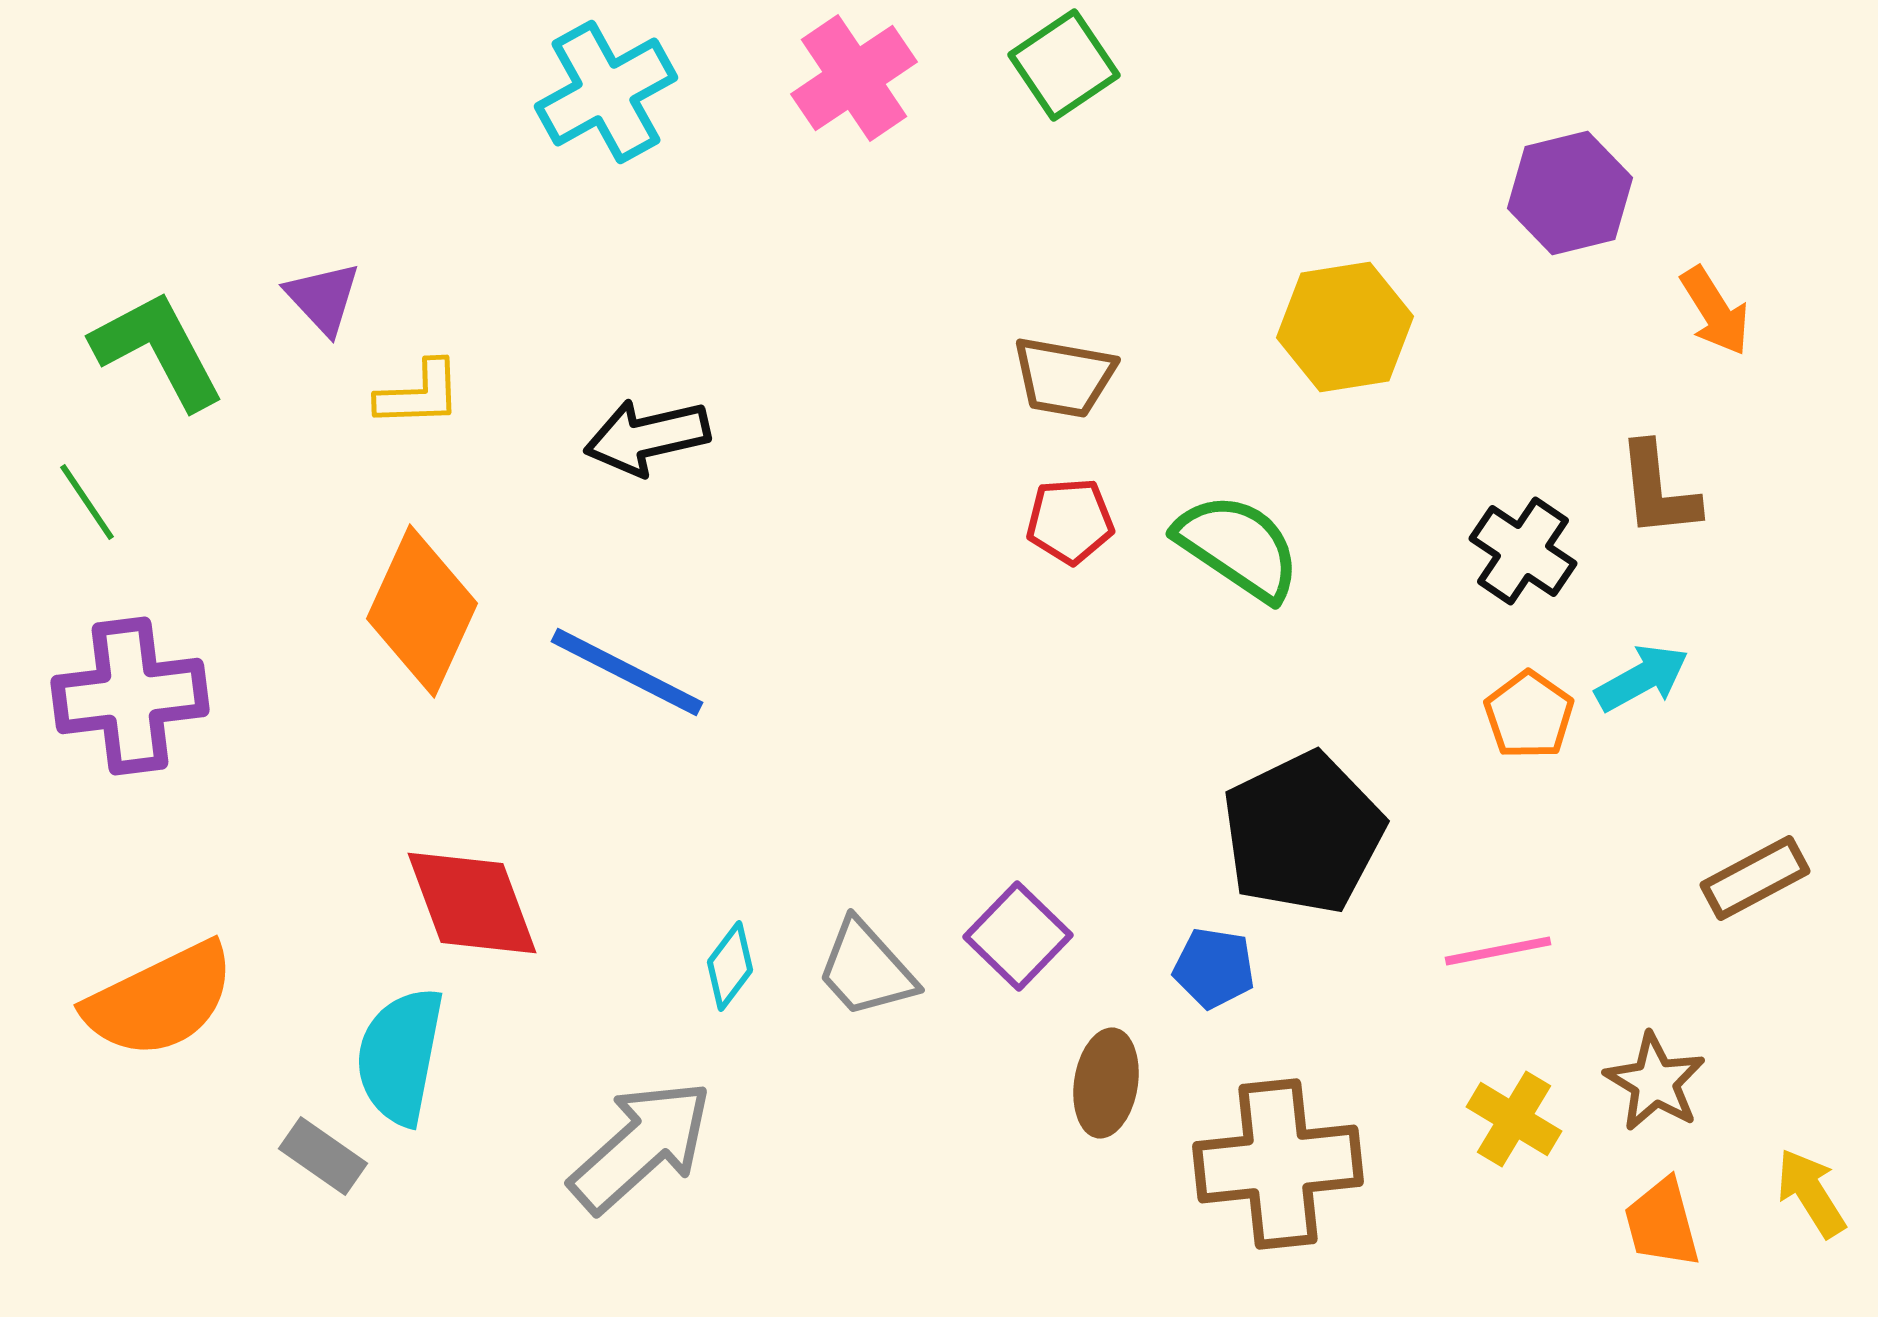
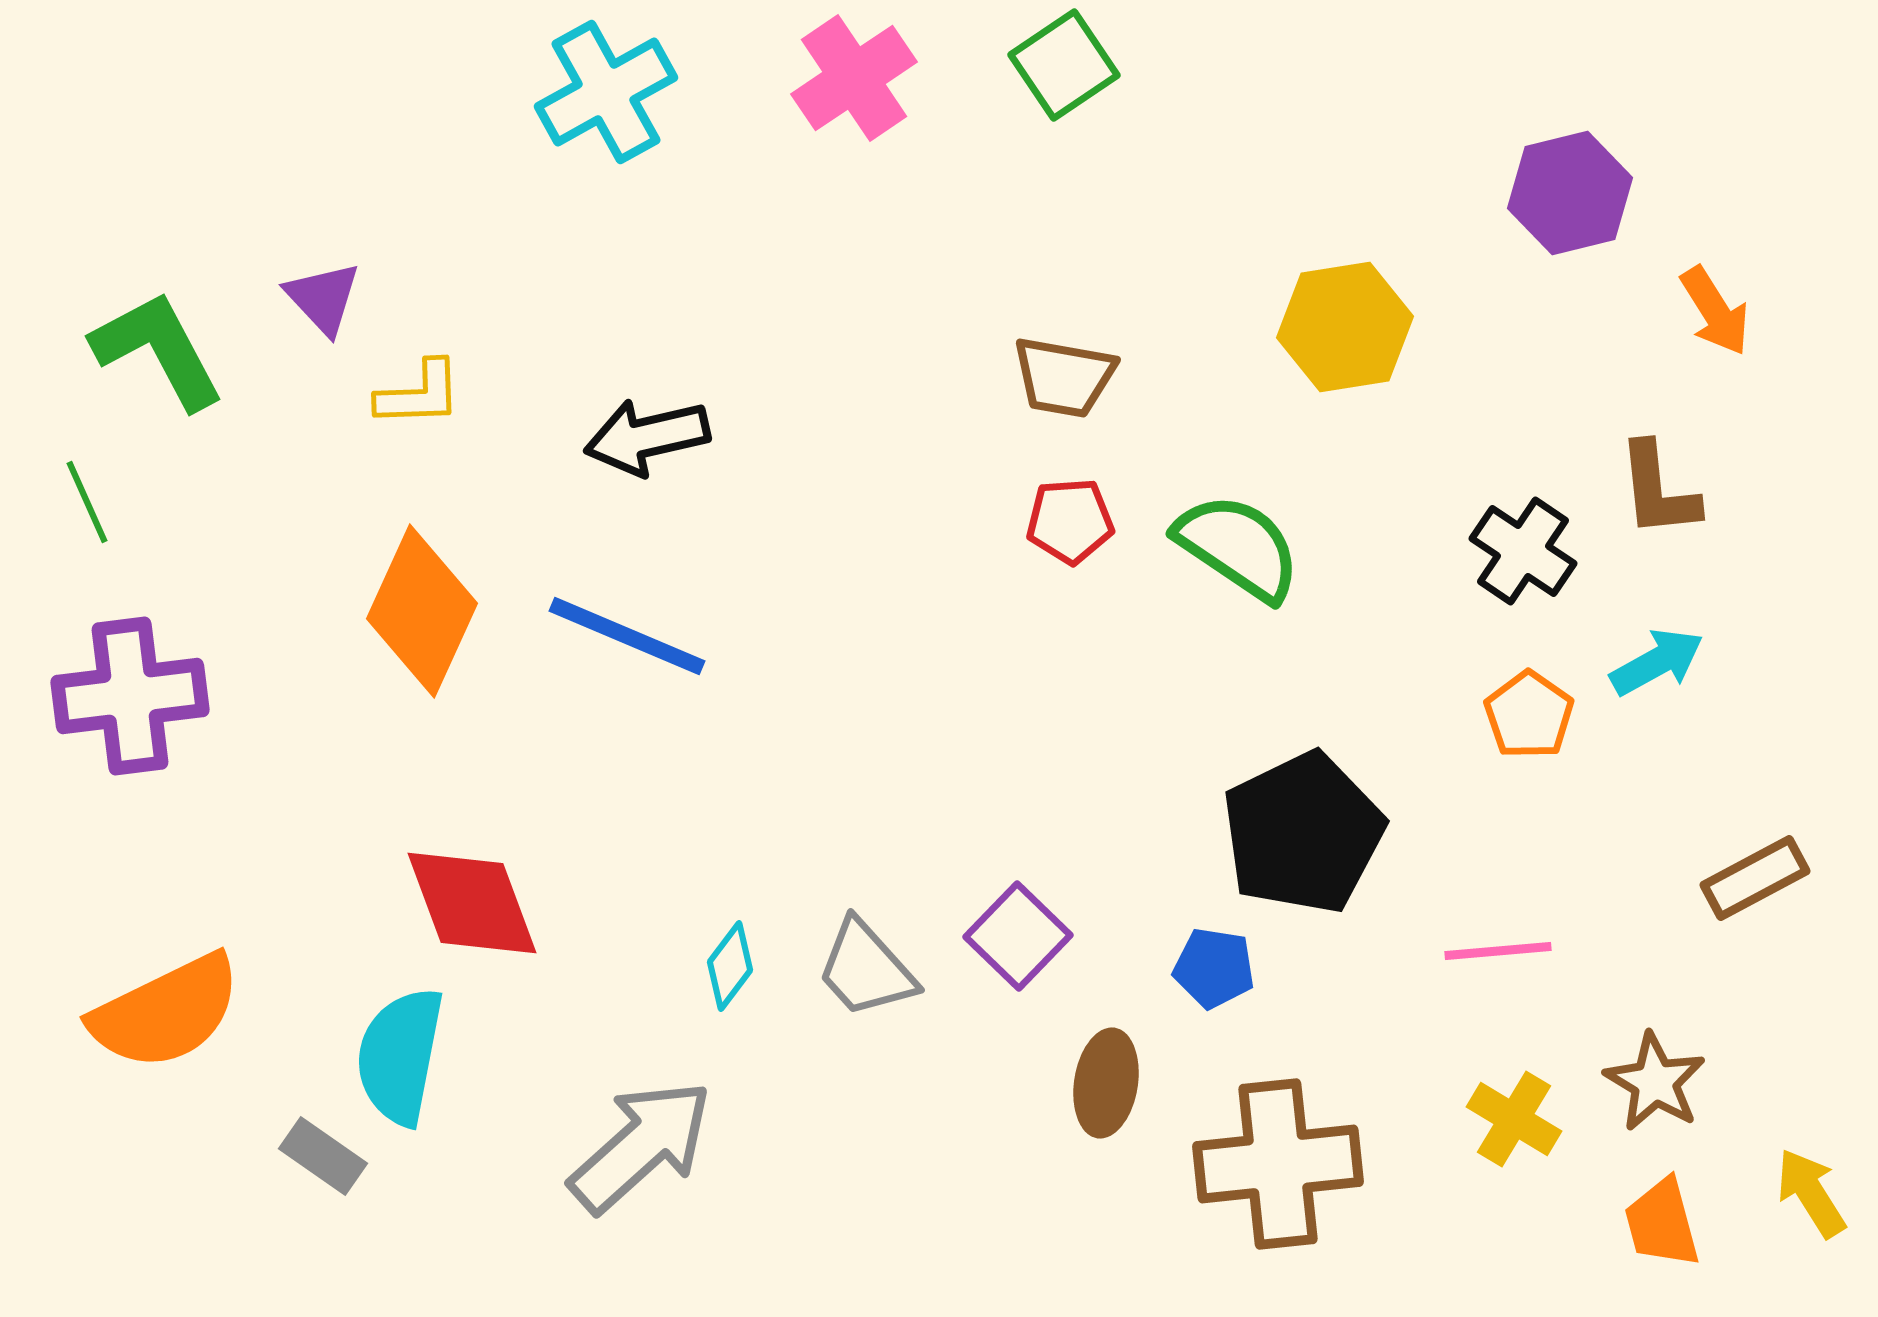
green line: rotated 10 degrees clockwise
blue line: moved 36 px up; rotated 4 degrees counterclockwise
cyan arrow: moved 15 px right, 16 px up
pink line: rotated 6 degrees clockwise
orange semicircle: moved 6 px right, 12 px down
